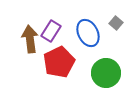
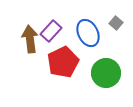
purple rectangle: rotated 10 degrees clockwise
red pentagon: moved 4 px right
